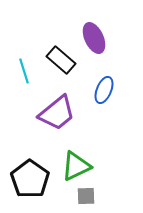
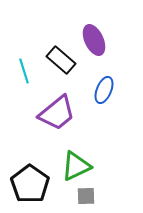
purple ellipse: moved 2 px down
black pentagon: moved 5 px down
